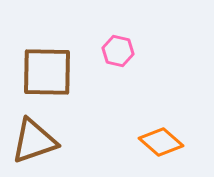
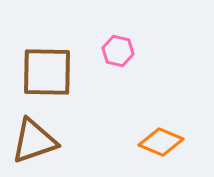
orange diamond: rotated 18 degrees counterclockwise
